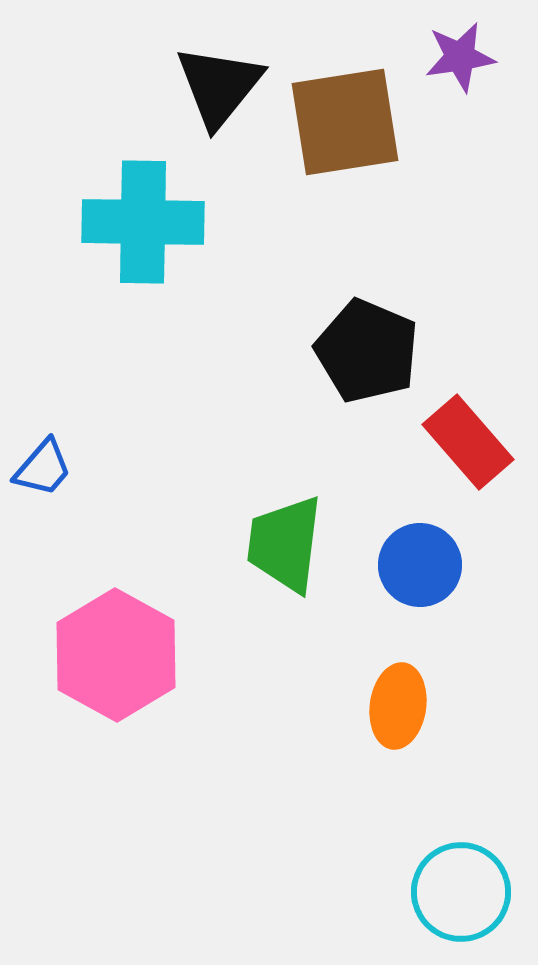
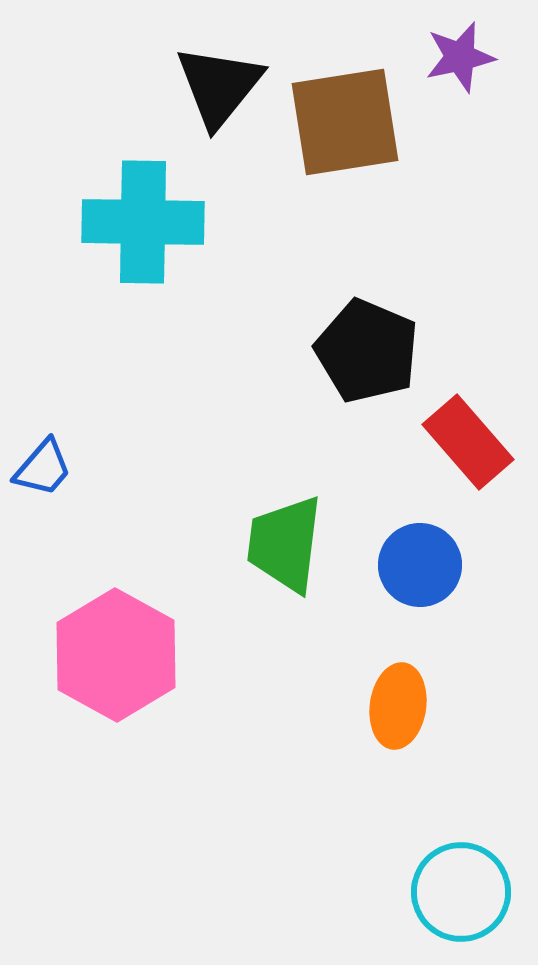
purple star: rotated 4 degrees counterclockwise
